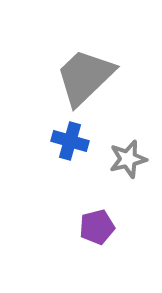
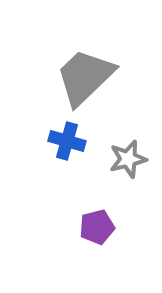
blue cross: moved 3 px left
